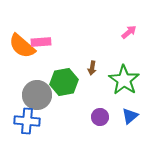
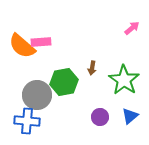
pink arrow: moved 3 px right, 4 px up
